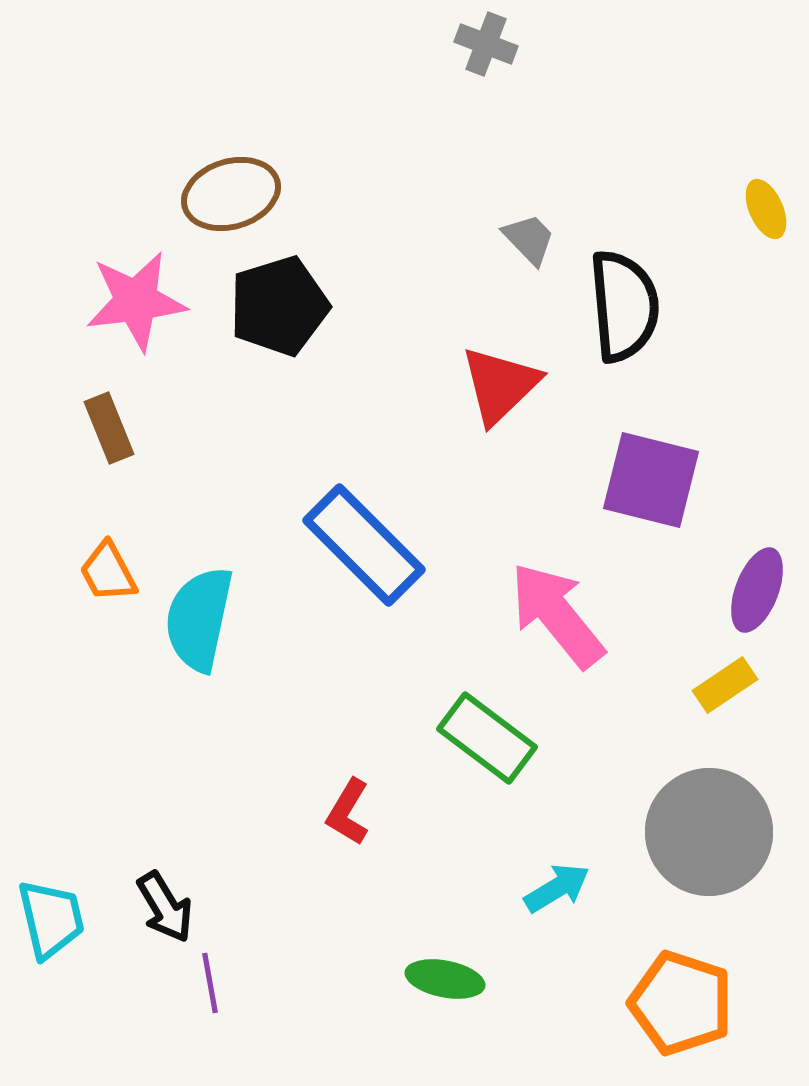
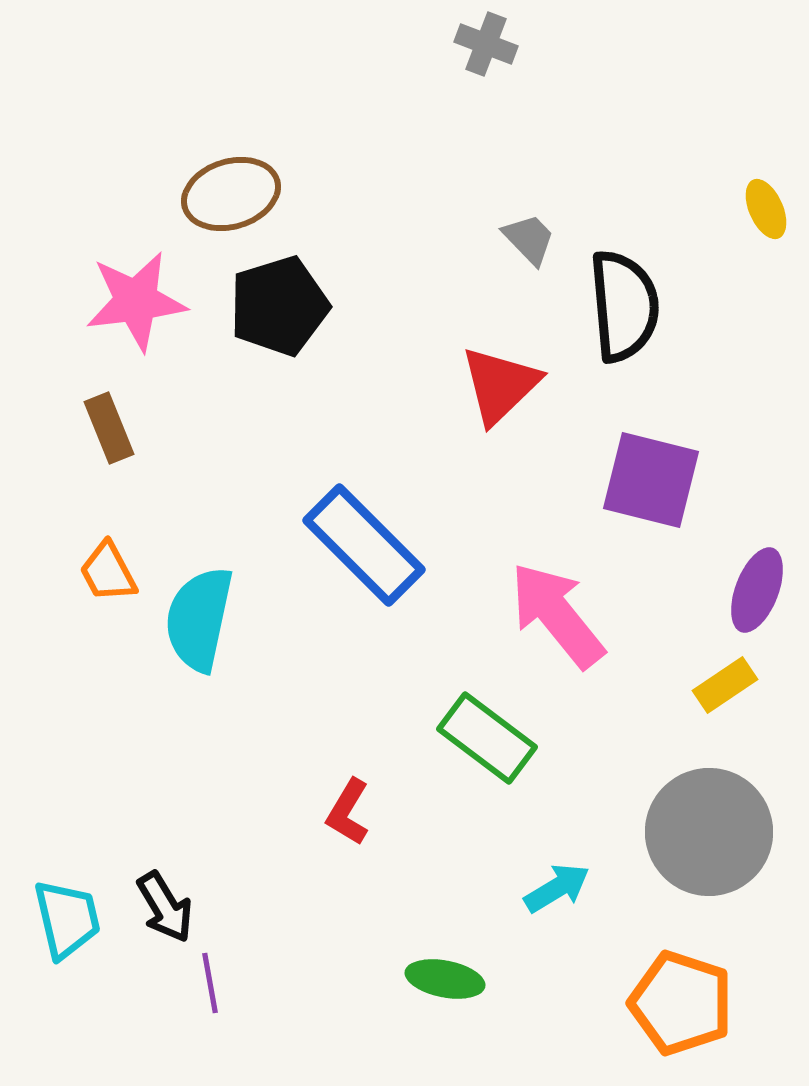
cyan trapezoid: moved 16 px right
